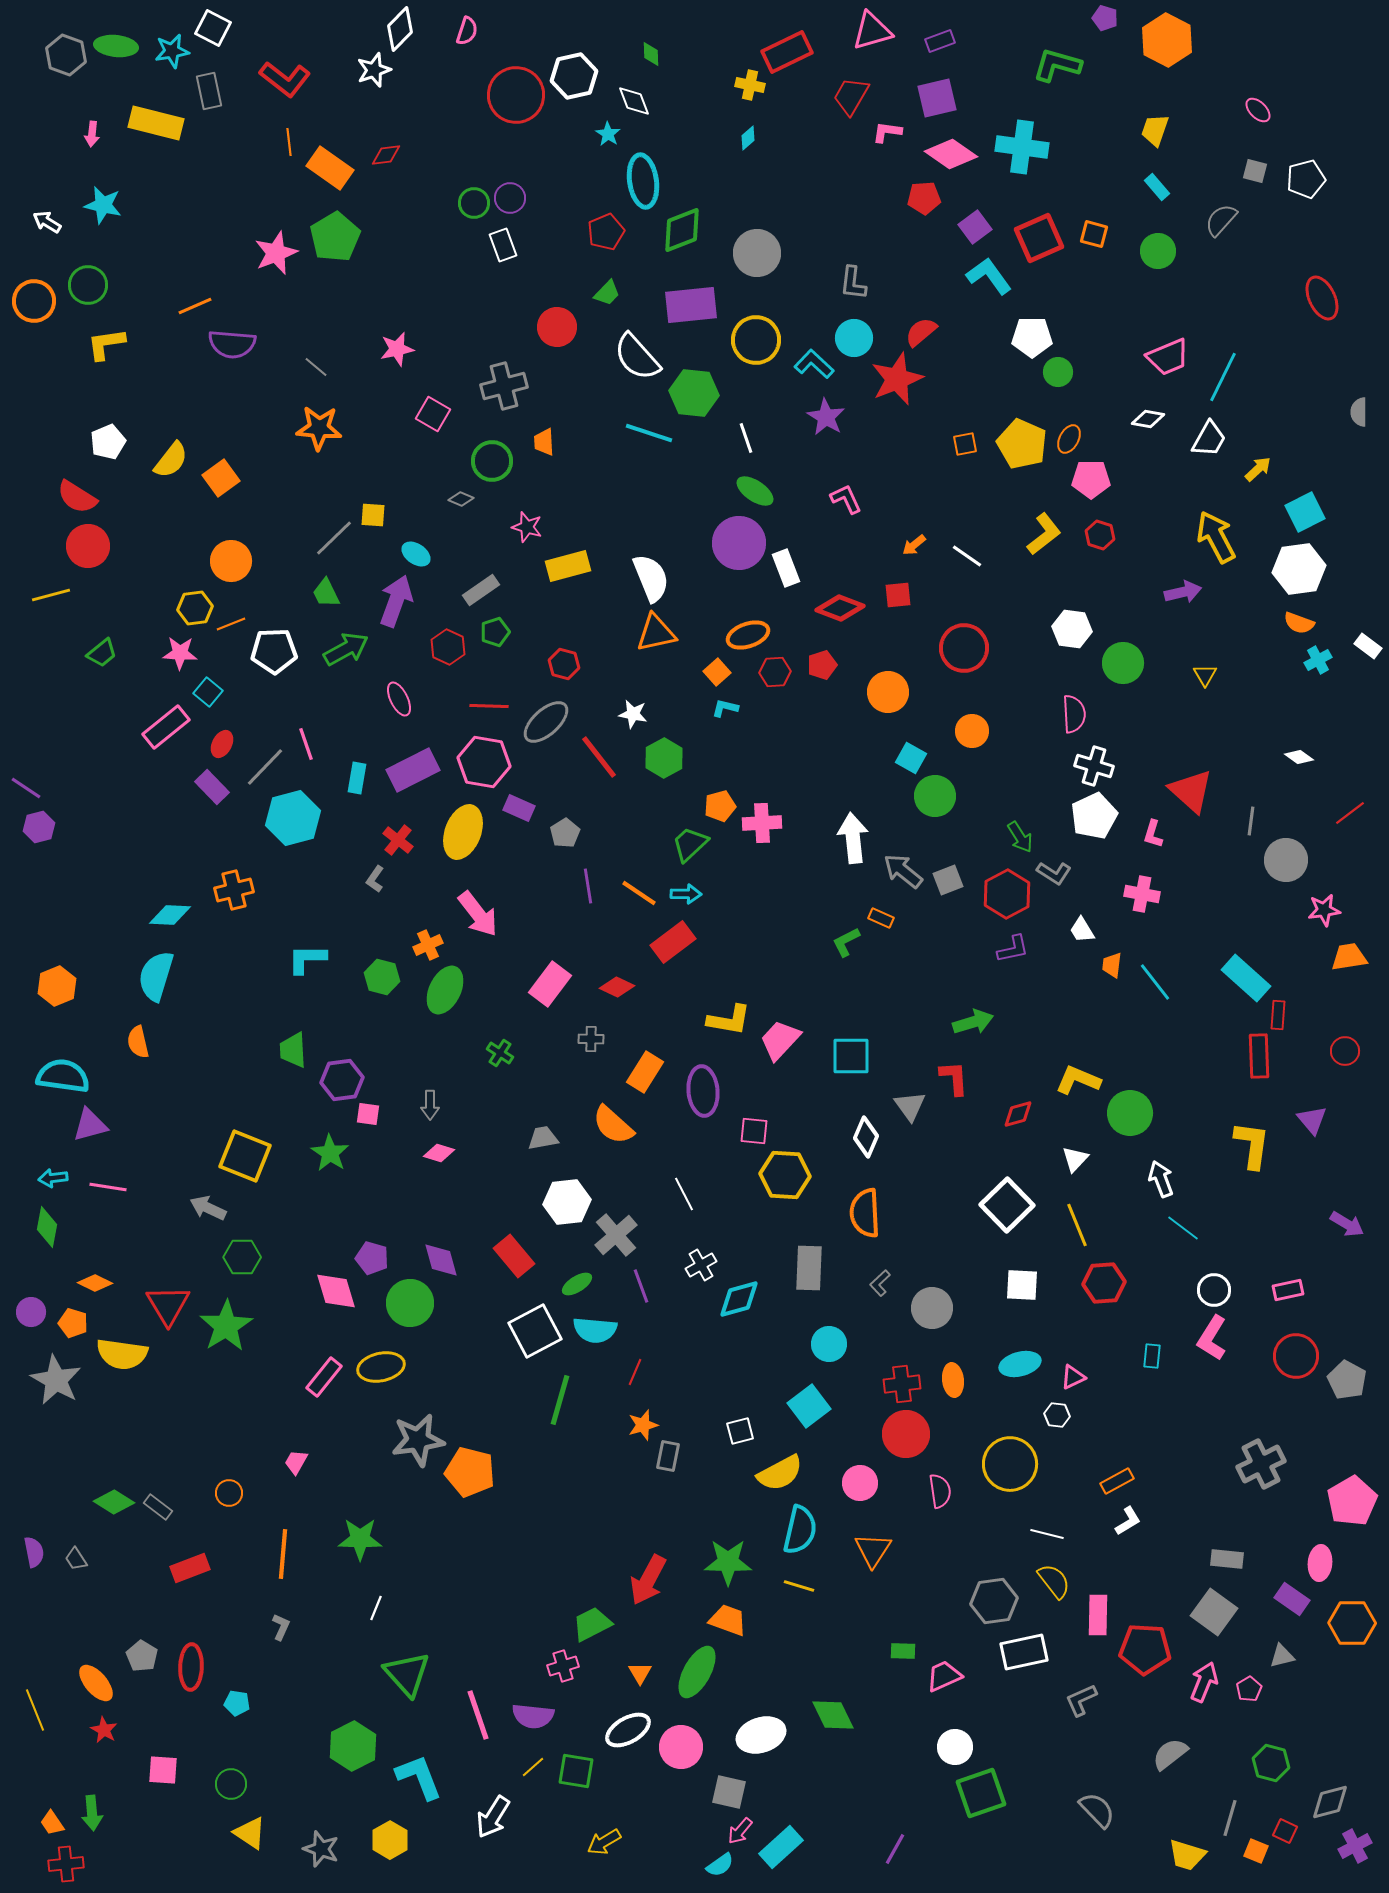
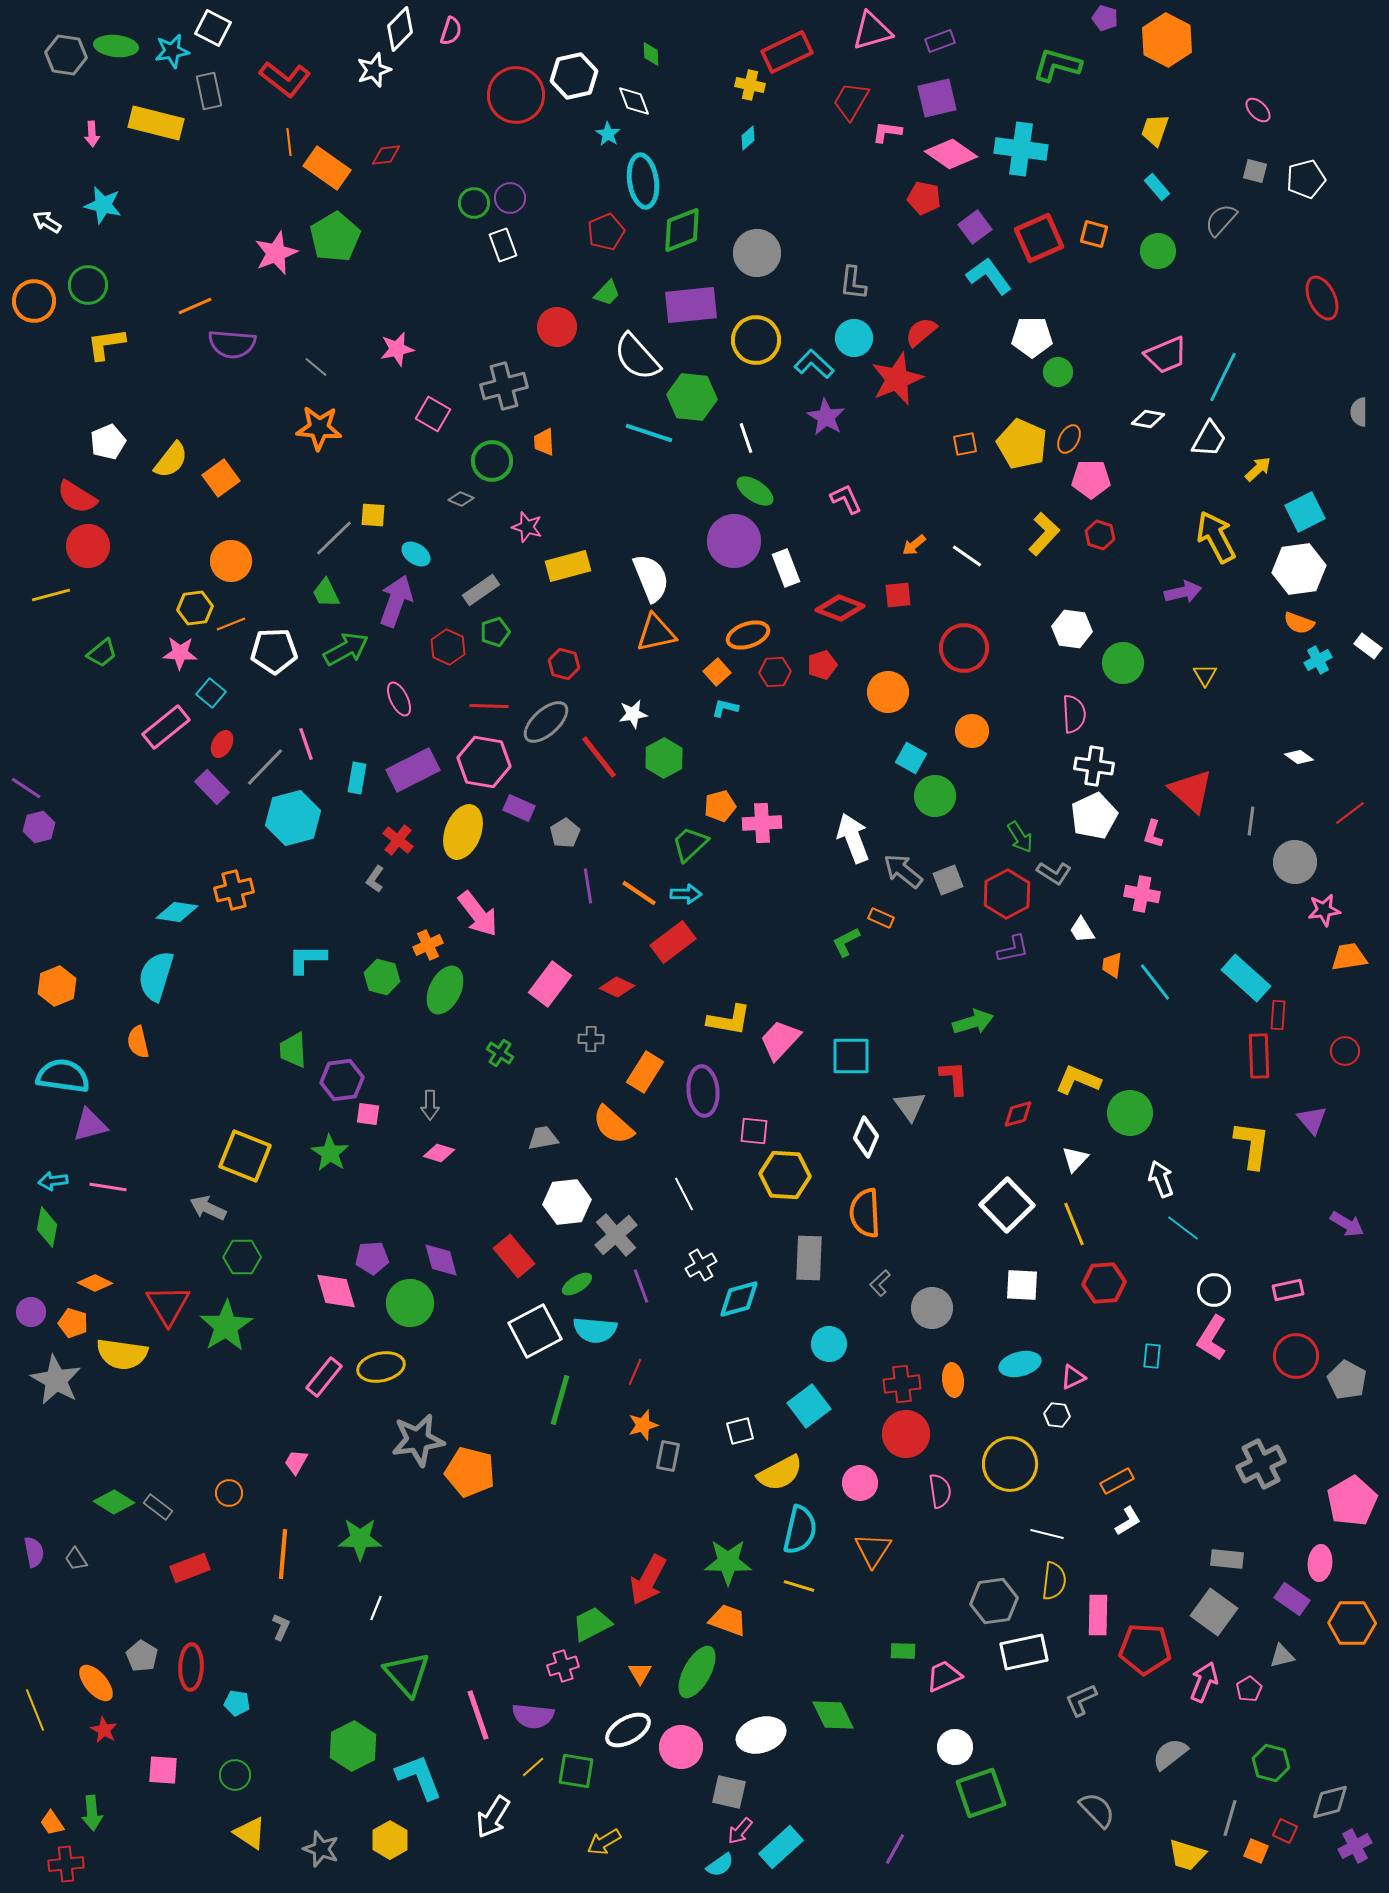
pink semicircle at (467, 31): moved 16 px left
gray hexagon at (66, 55): rotated 12 degrees counterclockwise
red trapezoid at (851, 96): moved 5 px down
pink arrow at (92, 134): rotated 10 degrees counterclockwise
cyan cross at (1022, 147): moved 1 px left, 2 px down
orange rectangle at (330, 168): moved 3 px left
red pentagon at (924, 198): rotated 16 degrees clockwise
pink trapezoid at (1168, 357): moved 2 px left, 2 px up
green hexagon at (694, 393): moved 2 px left, 4 px down
yellow L-shape at (1044, 534): rotated 9 degrees counterclockwise
purple circle at (739, 543): moved 5 px left, 2 px up
cyan square at (208, 692): moved 3 px right, 1 px down
white star at (633, 714): rotated 20 degrees counterclockwise
white cross at (1094, 766): rotated 9 degrees counterclockwise
white arrow at (853, 838): rotated 15 degrees counterclockwise
gray circle at (1286, 860): moved 9 px right, 2 px down
cyan diamond at (170, 915): moved 7 px right, 3 px up; rotated 6 degrees clockwise
cyan arrow at (53, 1178): moved 3 px down
yellow line at (1077, 1225): moved 3 px left, 1 px up
purple pentagon at (372, 1258): rotated 20 degrees counterclockwise
gray rectangle at (809, 1268): moved 10 px up
yellow semicircle at (1054, 1581): rotated 45 degrees clockwise
green circle at (231, 1784): moved 4 px right, 9 px up
